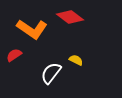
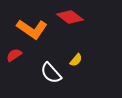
yellow semicircle: rotated 104 degrees clockwise
white semicircle: rotated 80 degrees counterclockwise
